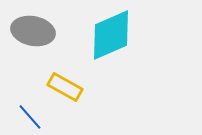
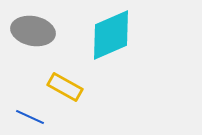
blue line: rotated 24 degrees counterclockwise
